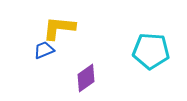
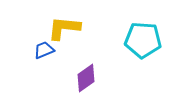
yellow L-shape: moved 5 px right
cyan pentagon: moved 8 px left, 11 px up
